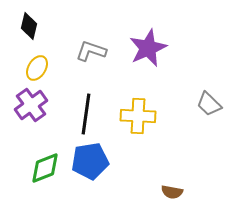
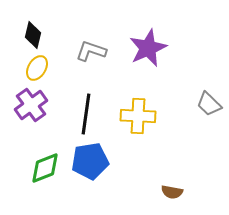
black diamond: moved 4 px right, 9 px down
